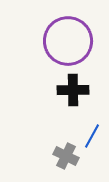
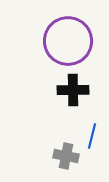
blue line: rotated 15 degrees counterclockwise
gray cross: rotated 15 degrees counterclockwise
